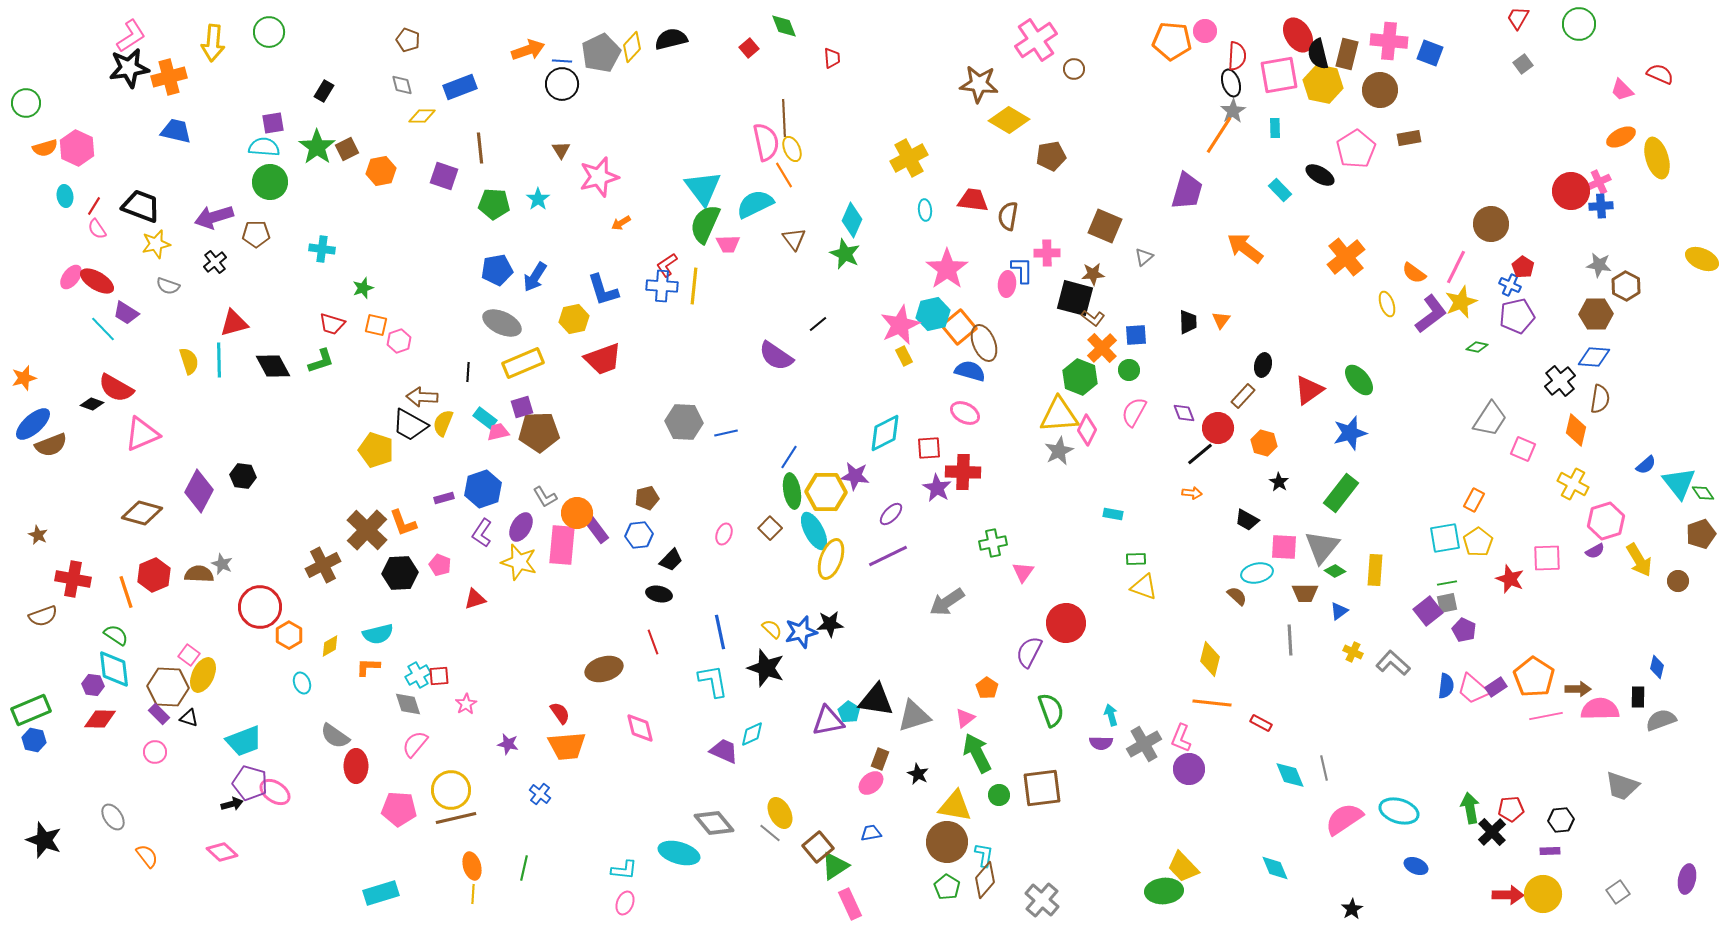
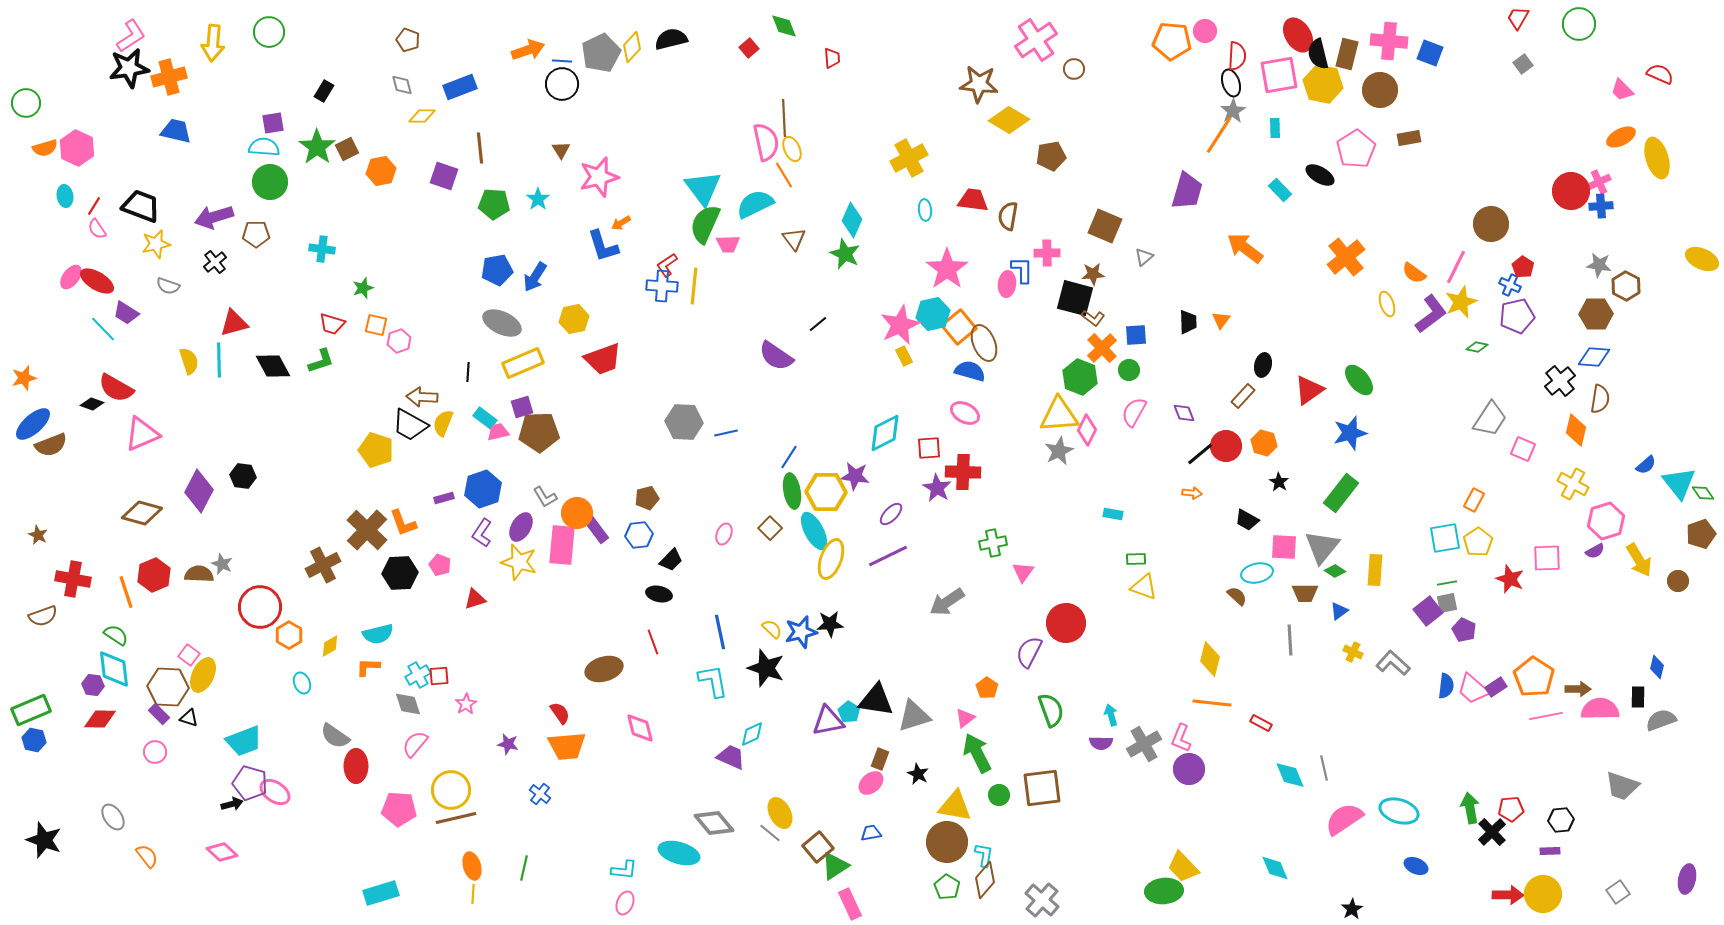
blue L-shape at (603, 290): moved 44 px up
red circle at (1218, 428): moved 8 px right, 18 px down
purple trapezoid at (724, 751): moved 7 px right, 6 px down
